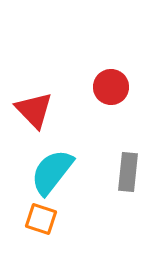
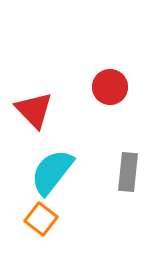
red circle: moved 1 px left
orange square: rotated 20 degrees clockwise
